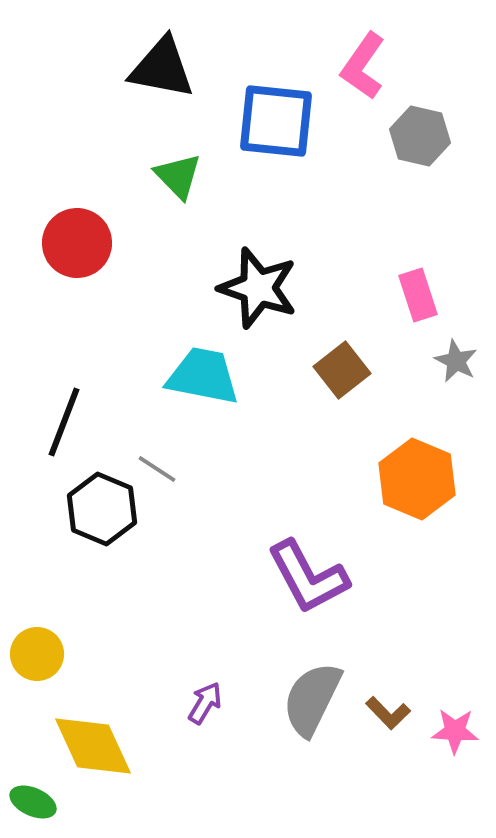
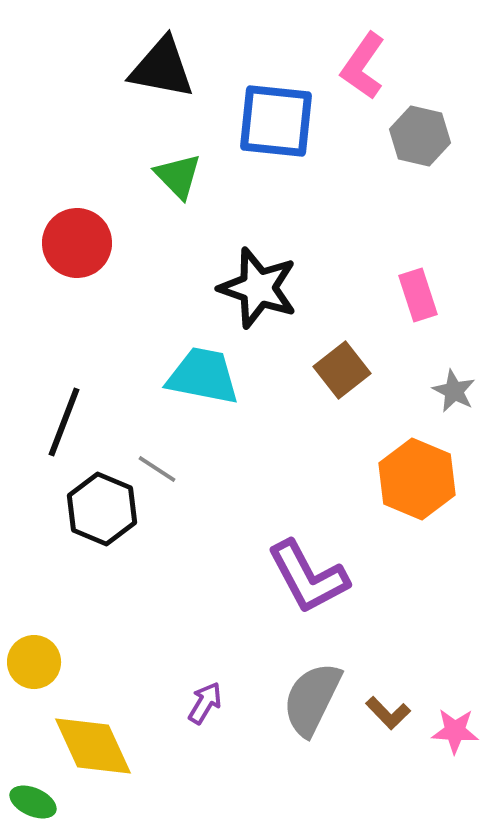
gray star: moved 2 px left, 30 px down
yellow circle: moved 3 px left, 8 px down
